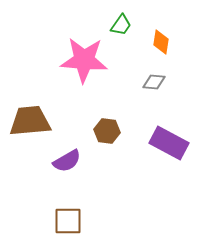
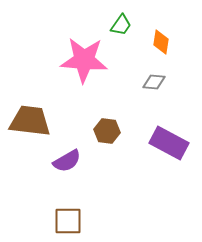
brown trapezoid: rotated 12 degrees clockwise
